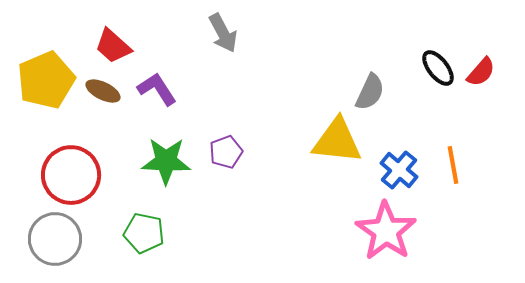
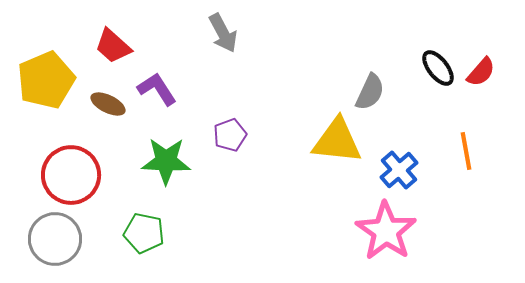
brown ellipse: moved 5 px right, 13 px down
purple pentagon: moved 4 px right, 17 px up
orange line: moved 13 px right, 14 px up
blue cross: rotated 9 degrees clockwise
